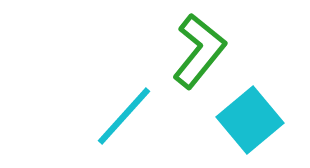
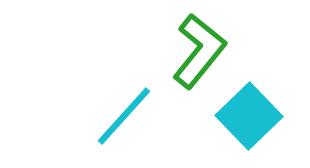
cyan square: moved 1 px left, 4 px up; rotated 4 degrees counterclockwise
